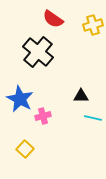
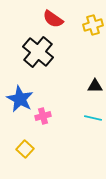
black triangle: moved 14 px right, 10 px up
